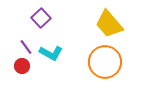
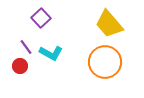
red circle: moved 2 px left
